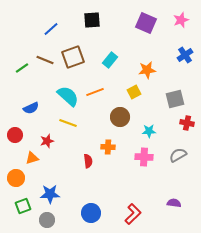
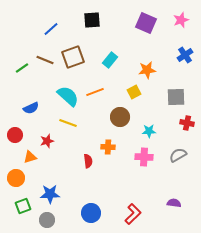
gray square: moved 1 px right, 2 px up; rotated 12 degrees clockwise
orange triangle: moved 2 px left, 1 px up
